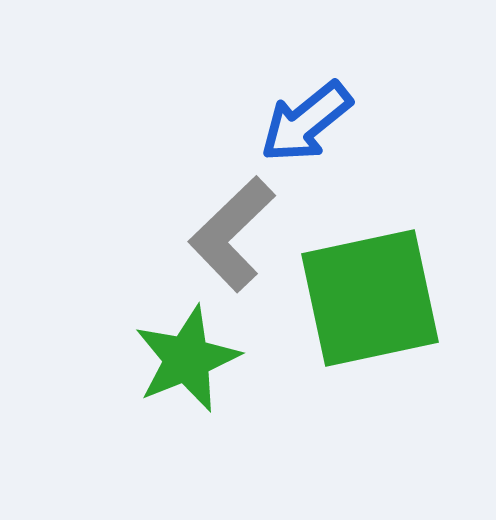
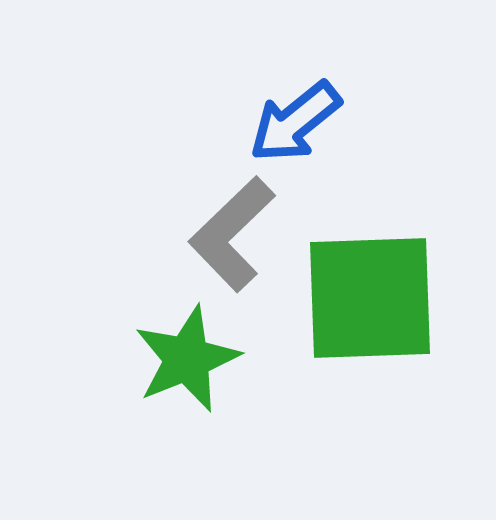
blue arrow: moved 11 px left
green square: rotated 10 degrees clockwise
